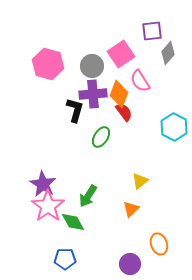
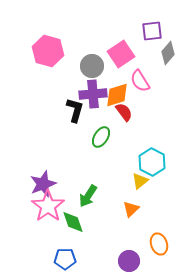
pink hexagon: moved 13 px up
orange diamond: moved 2 px left, 1 px down; rotated 52 degrees clockwise
cyan hexagon: moved 22 px left, 35 px down
purple star: rotated 20 degrees clockwise
green diamond: rotated 10 degrees clockwise
purple circle: moved 1 px left, 3 px up
